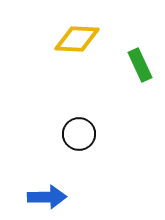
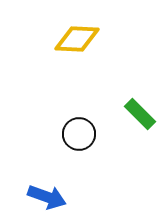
green rectangle: moved 49 px down; rotated 20 degrees counterclockwise
blue arrow: rotated 21 degrees clockwise
